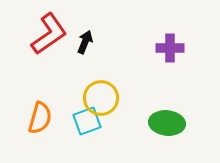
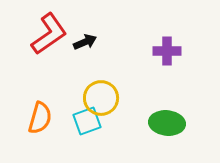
black arrow: rotated 45 degrees clockwise
purple cross: moved 3 px left, 3 px down
